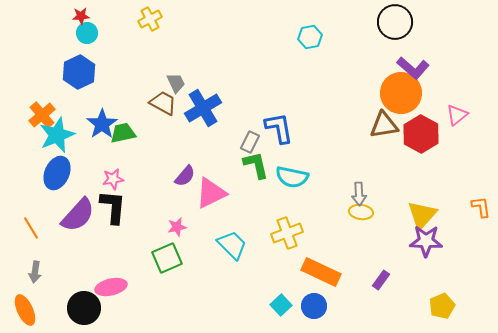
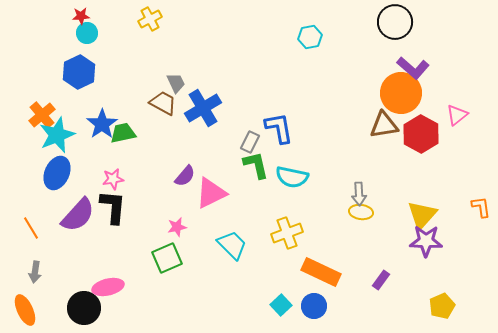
pink ellipse at (111, 287): moved 3 px left
